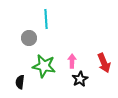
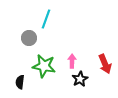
cyan line: rotated 24 degrees clockwise
red arrow: moved 1 px right, 1 px down
